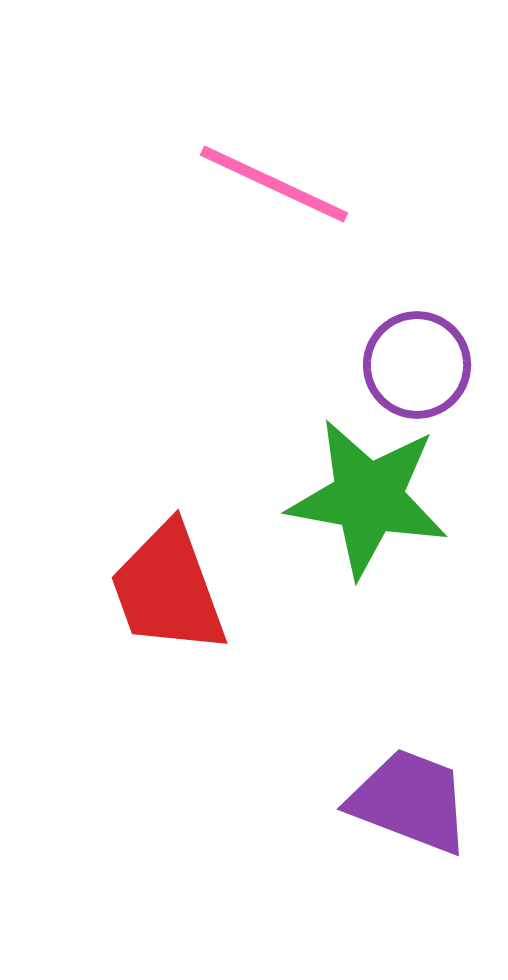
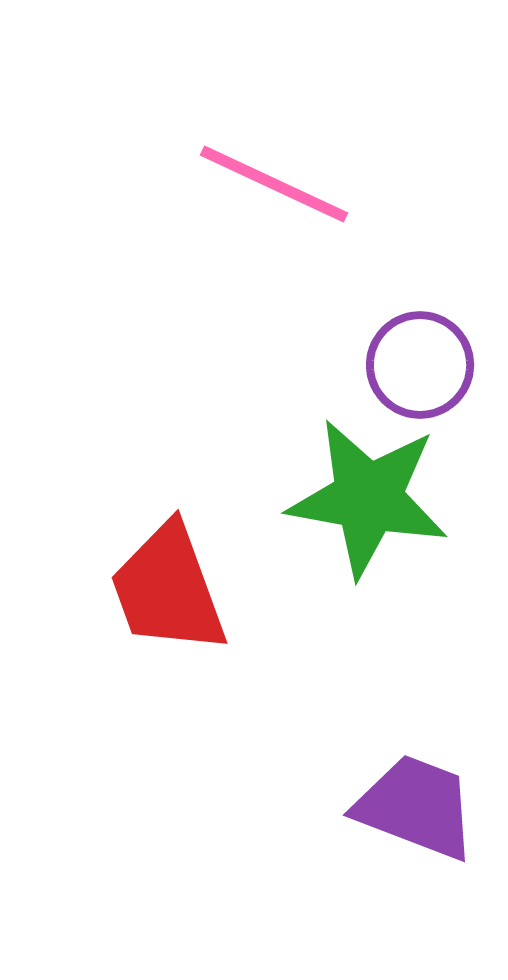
purple circle: moved 3 px right
purple trapezoid: moved 6 px right, 6 px down
